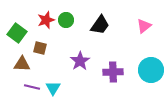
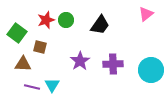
pink triangle: moved 2 px right, 12 px up
brown square: moved 1 px up
brown triangle: moved 1 px right
purple cross: moved 8 px up
cyan triangle: moved 1 px left, 3 px up
